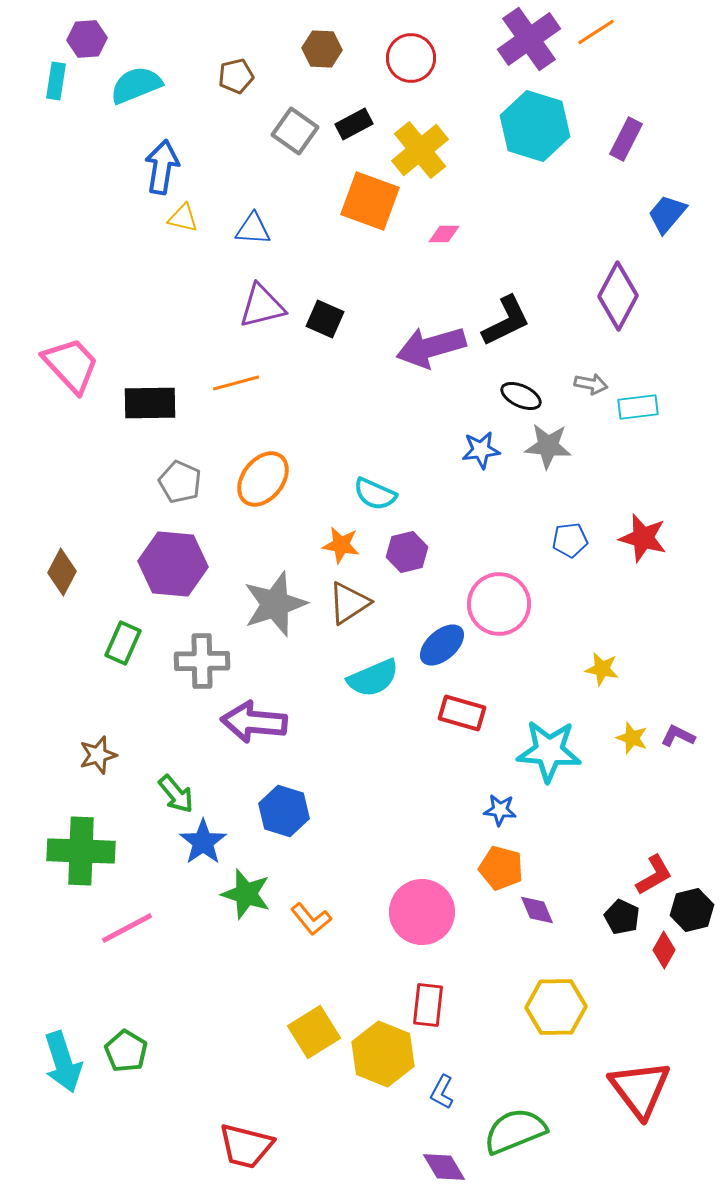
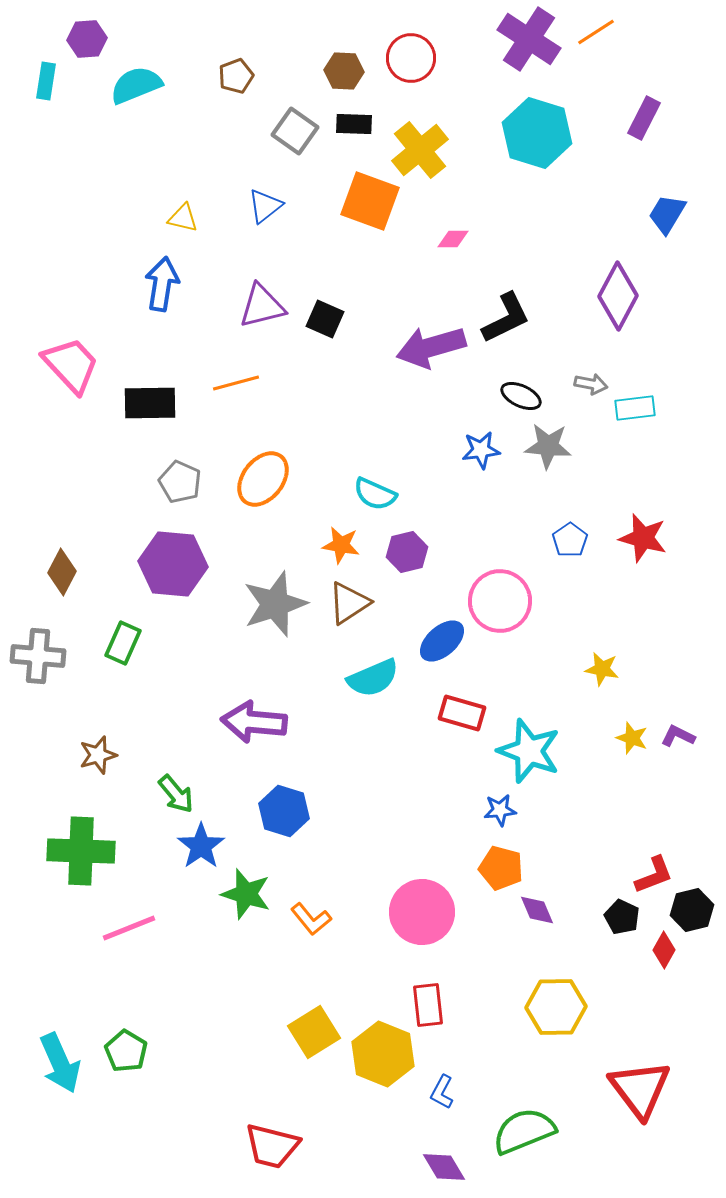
purple cross at (529, 39): rotated 22 degrees counterclockwise
brown hexagon at (322, 49): moved 22 px right, 22 px down
brown pentagon at (236, 76): rotated 8 degrees counterclockwise
cyan rectangle at (56, 81): moved 10 px left
black rectangle at (354, 124): rotated 30 degrees clockwise
cyan hexagon at (535, 126): moved 2 px right, 7 px down
purple rectangle at (626, 139): moved 18 px right, 21 px up
blue arrow at (162, 167): moved 117 px down
blue trapezoid at (667, 214): rotated 9 degrees counterclockwise
blue triangle at (253, 229): moved 12 px right, 23 px up; rotated 42 degrees counterclockwise
pink diamond at (444, 234): moved 9 px right, 5 px down
black L-shape at (506, 321): moved 3 px up
cyan rectangle at (638, 407): moved 3 px left, 1 px down
blue pentagon at (570, 540): rotated 28 degrees counterclockwise
pink circle at (499, 604): moved 1 px right, 3 px up
blue ellipse at (442, 645): moved 4 px up
gray cross at (202, 661): moved 164 px left, 5 px up; rotated 6 degrees clockwise
cyan star at (549, 751): moved 20 px left; rotated 16 degrees clockwise
blue star at (500, 810): rotated 12 degrees counterclockwise
blue star at (203, 842): moved 2 px left, 4 px down
red L-shape at (654, 875): rotated 9 degrees clockwise
pink line at (127, 928): moved 2 px right; rotated 6 degrees clockwise
red rectangle at (428, 1005): rotated 12 degrees counterclockwise
cyan arrow at (63, 1062): moved 3 px left, 1 px down; rotated 6 degrees counterclockwise
green semicircle at (515, 1131): moved 9 px right
red trapezoid at (246, 1146): moved 26 px right
